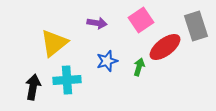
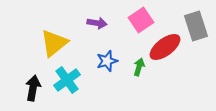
cyan cross: rotated 32 degrees counterclockwise
black arrow: moved 1 px down
